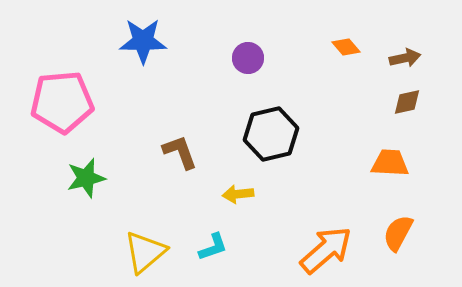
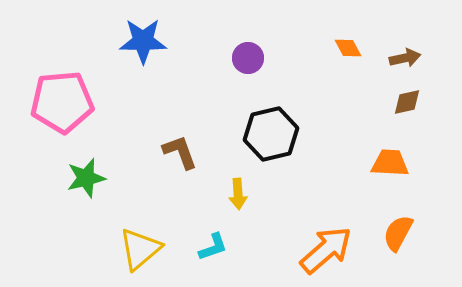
orange diamond: moved 2 px right, 1 px down; rotated 12 degrees clockwise
yellow arrow: rotated 88 degrees counterclockwise
yellow triangle: moved 5 px left, 3 px up
